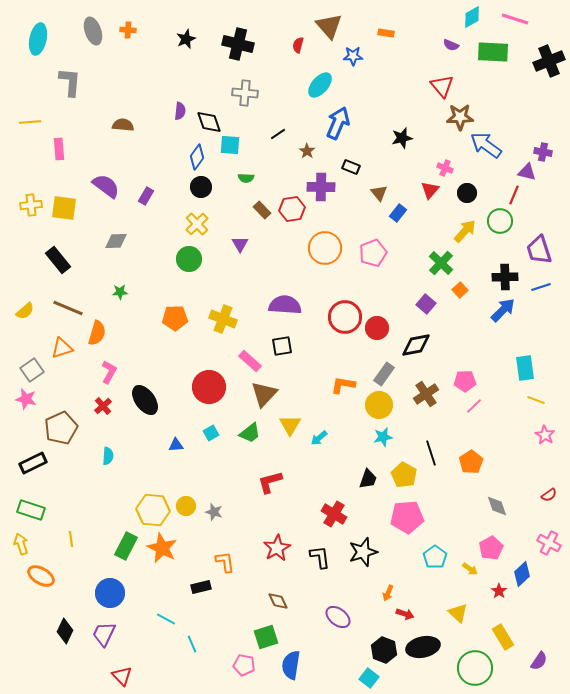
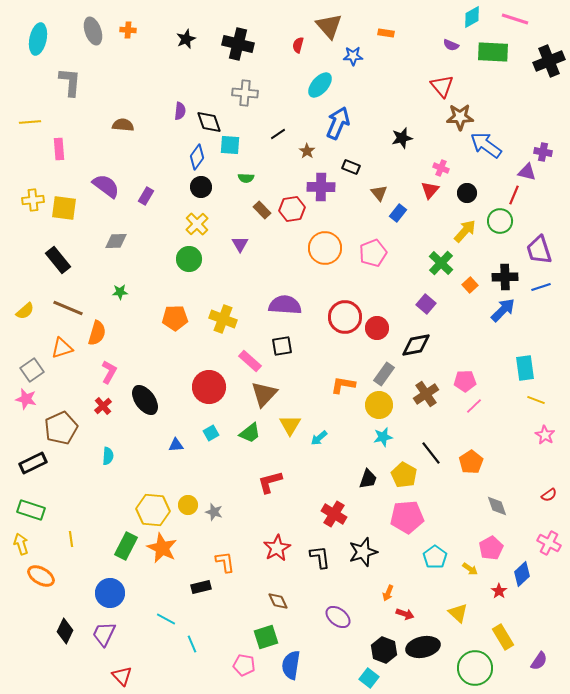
pink cross at (445, 168): moved 4 px left
yellow cross at (31, 205): moved 2 px right, 5 px up
orange square at (460, 290): moved 10 px right, 5 px up
black line at (431, 453): rotated 20 degrees counterclockwise
yellow circle at (186, 506): moved 2 px right, 1 px up
